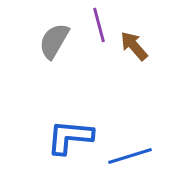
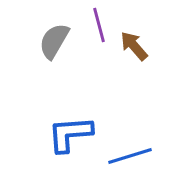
blue L-shape: moved 3 px up; rotated 9 degrees counterclockwise
